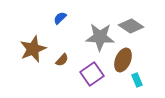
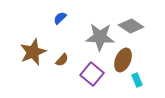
brown star: moved 3 px down
purple square: rotated 15 degrees counterclockwise
